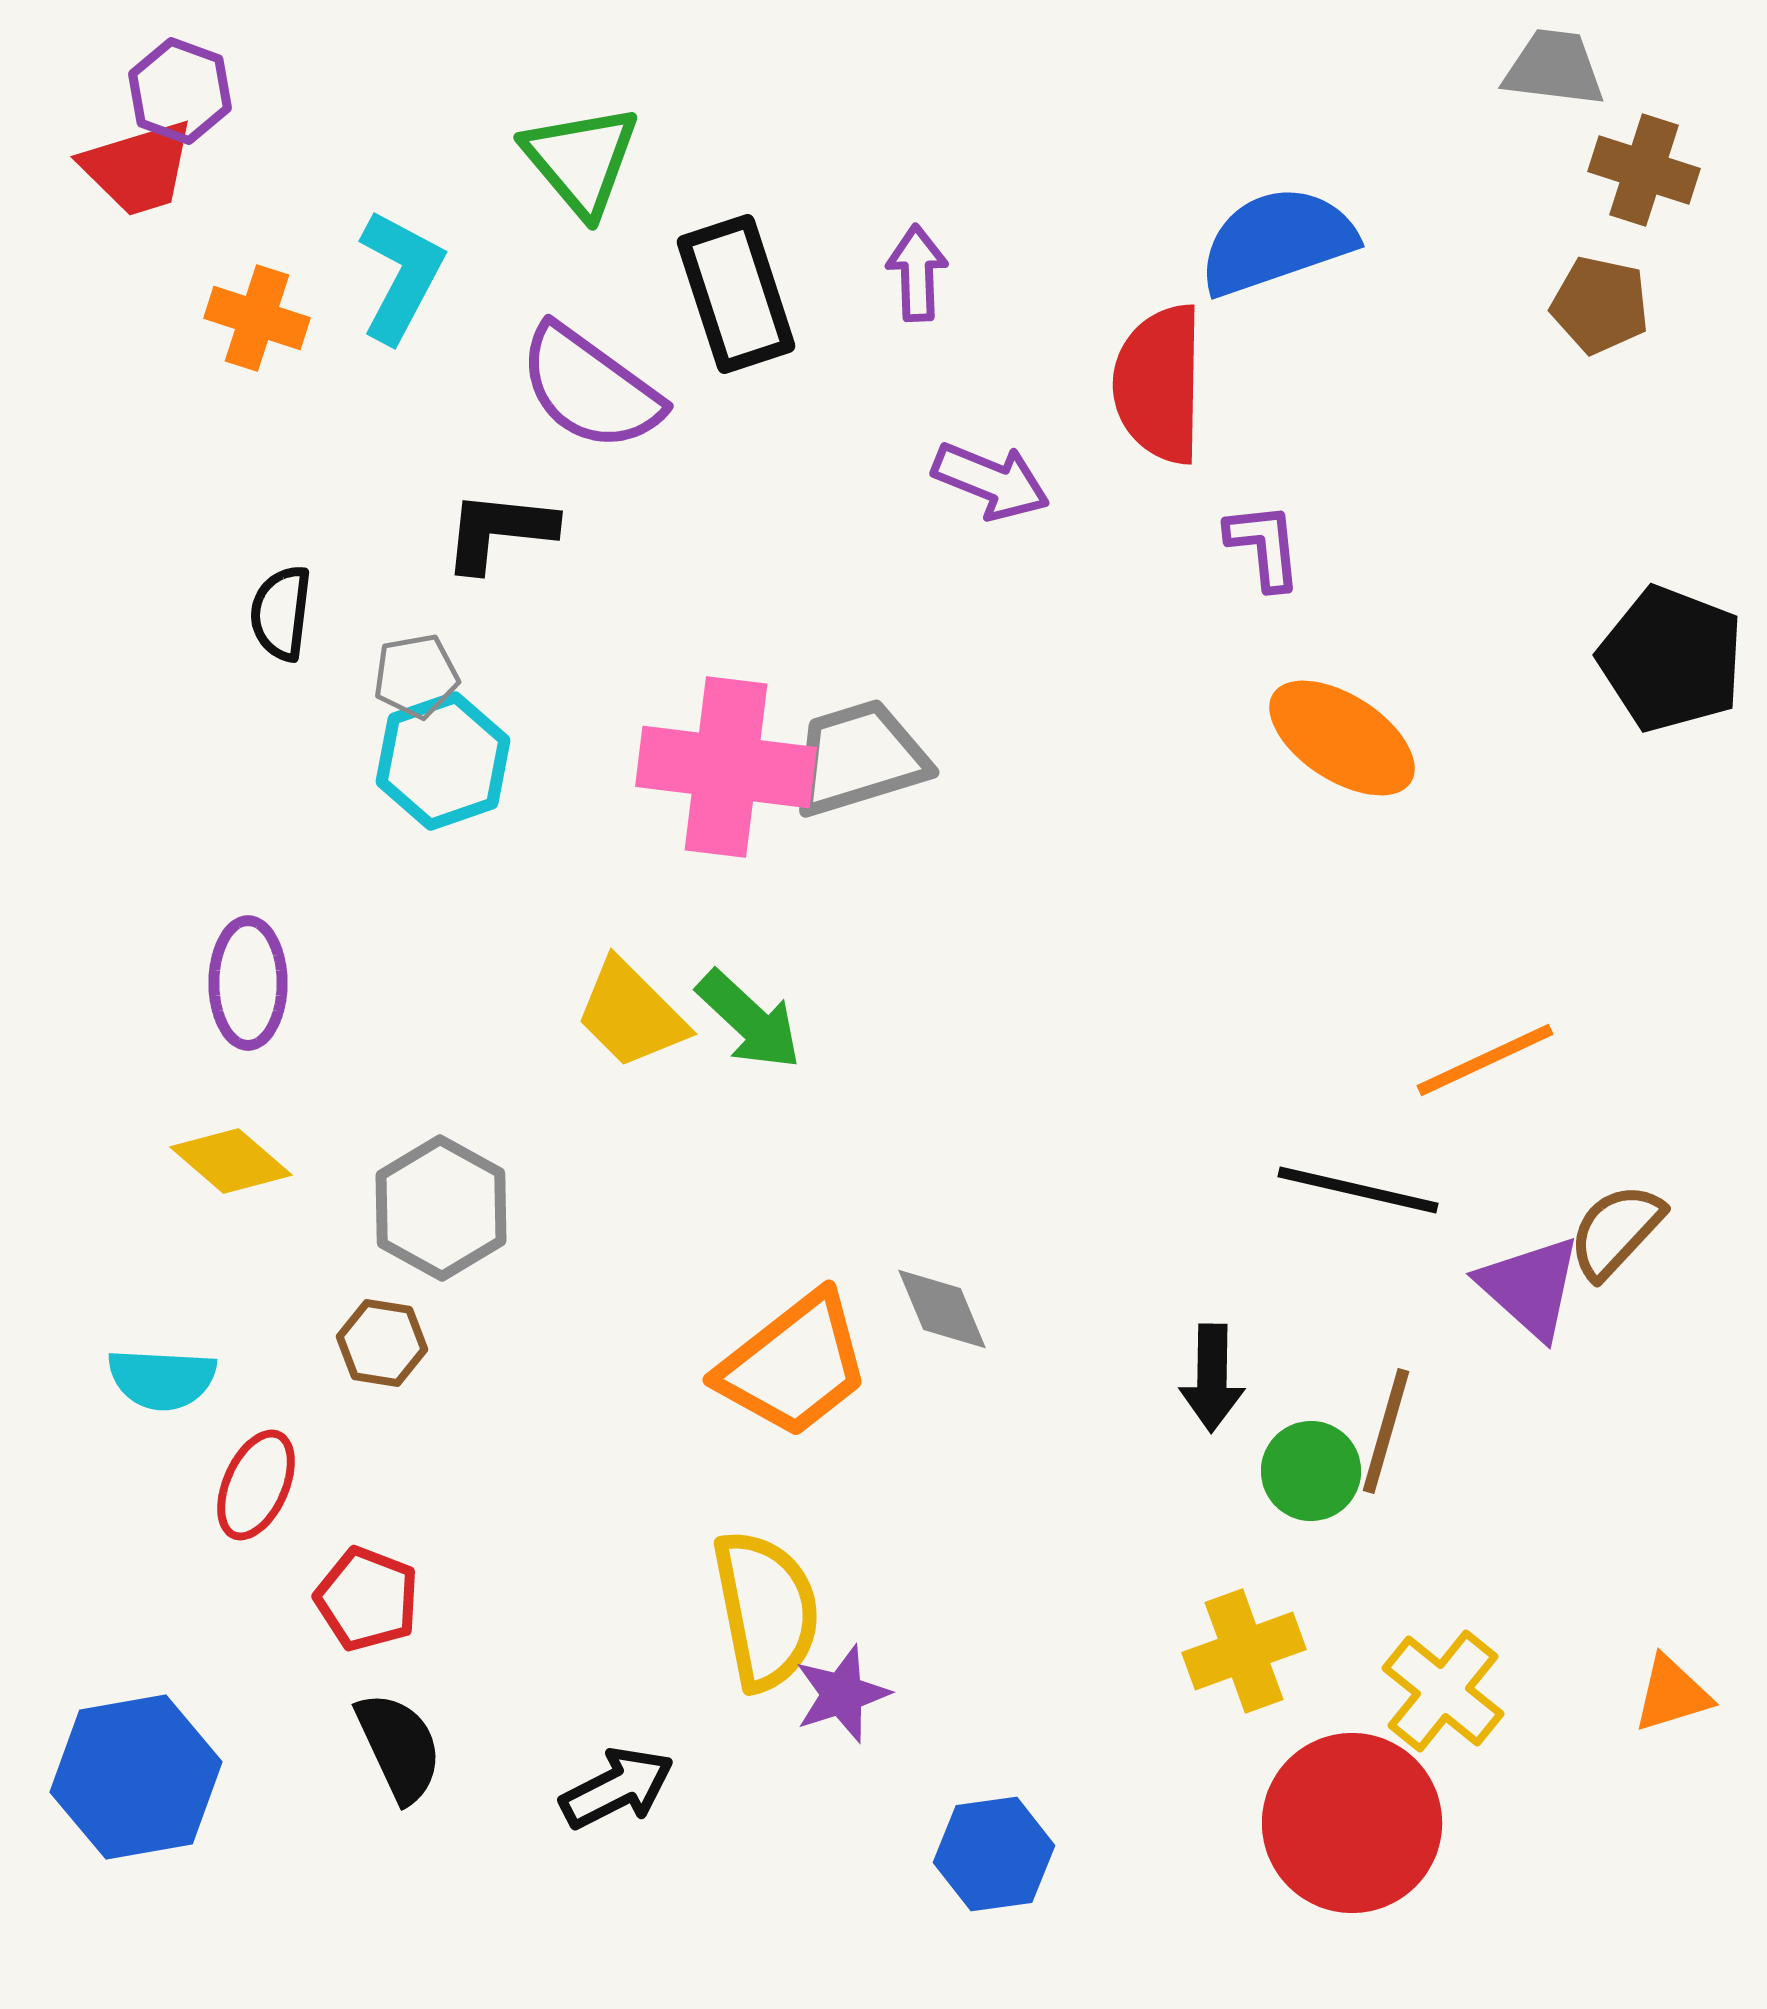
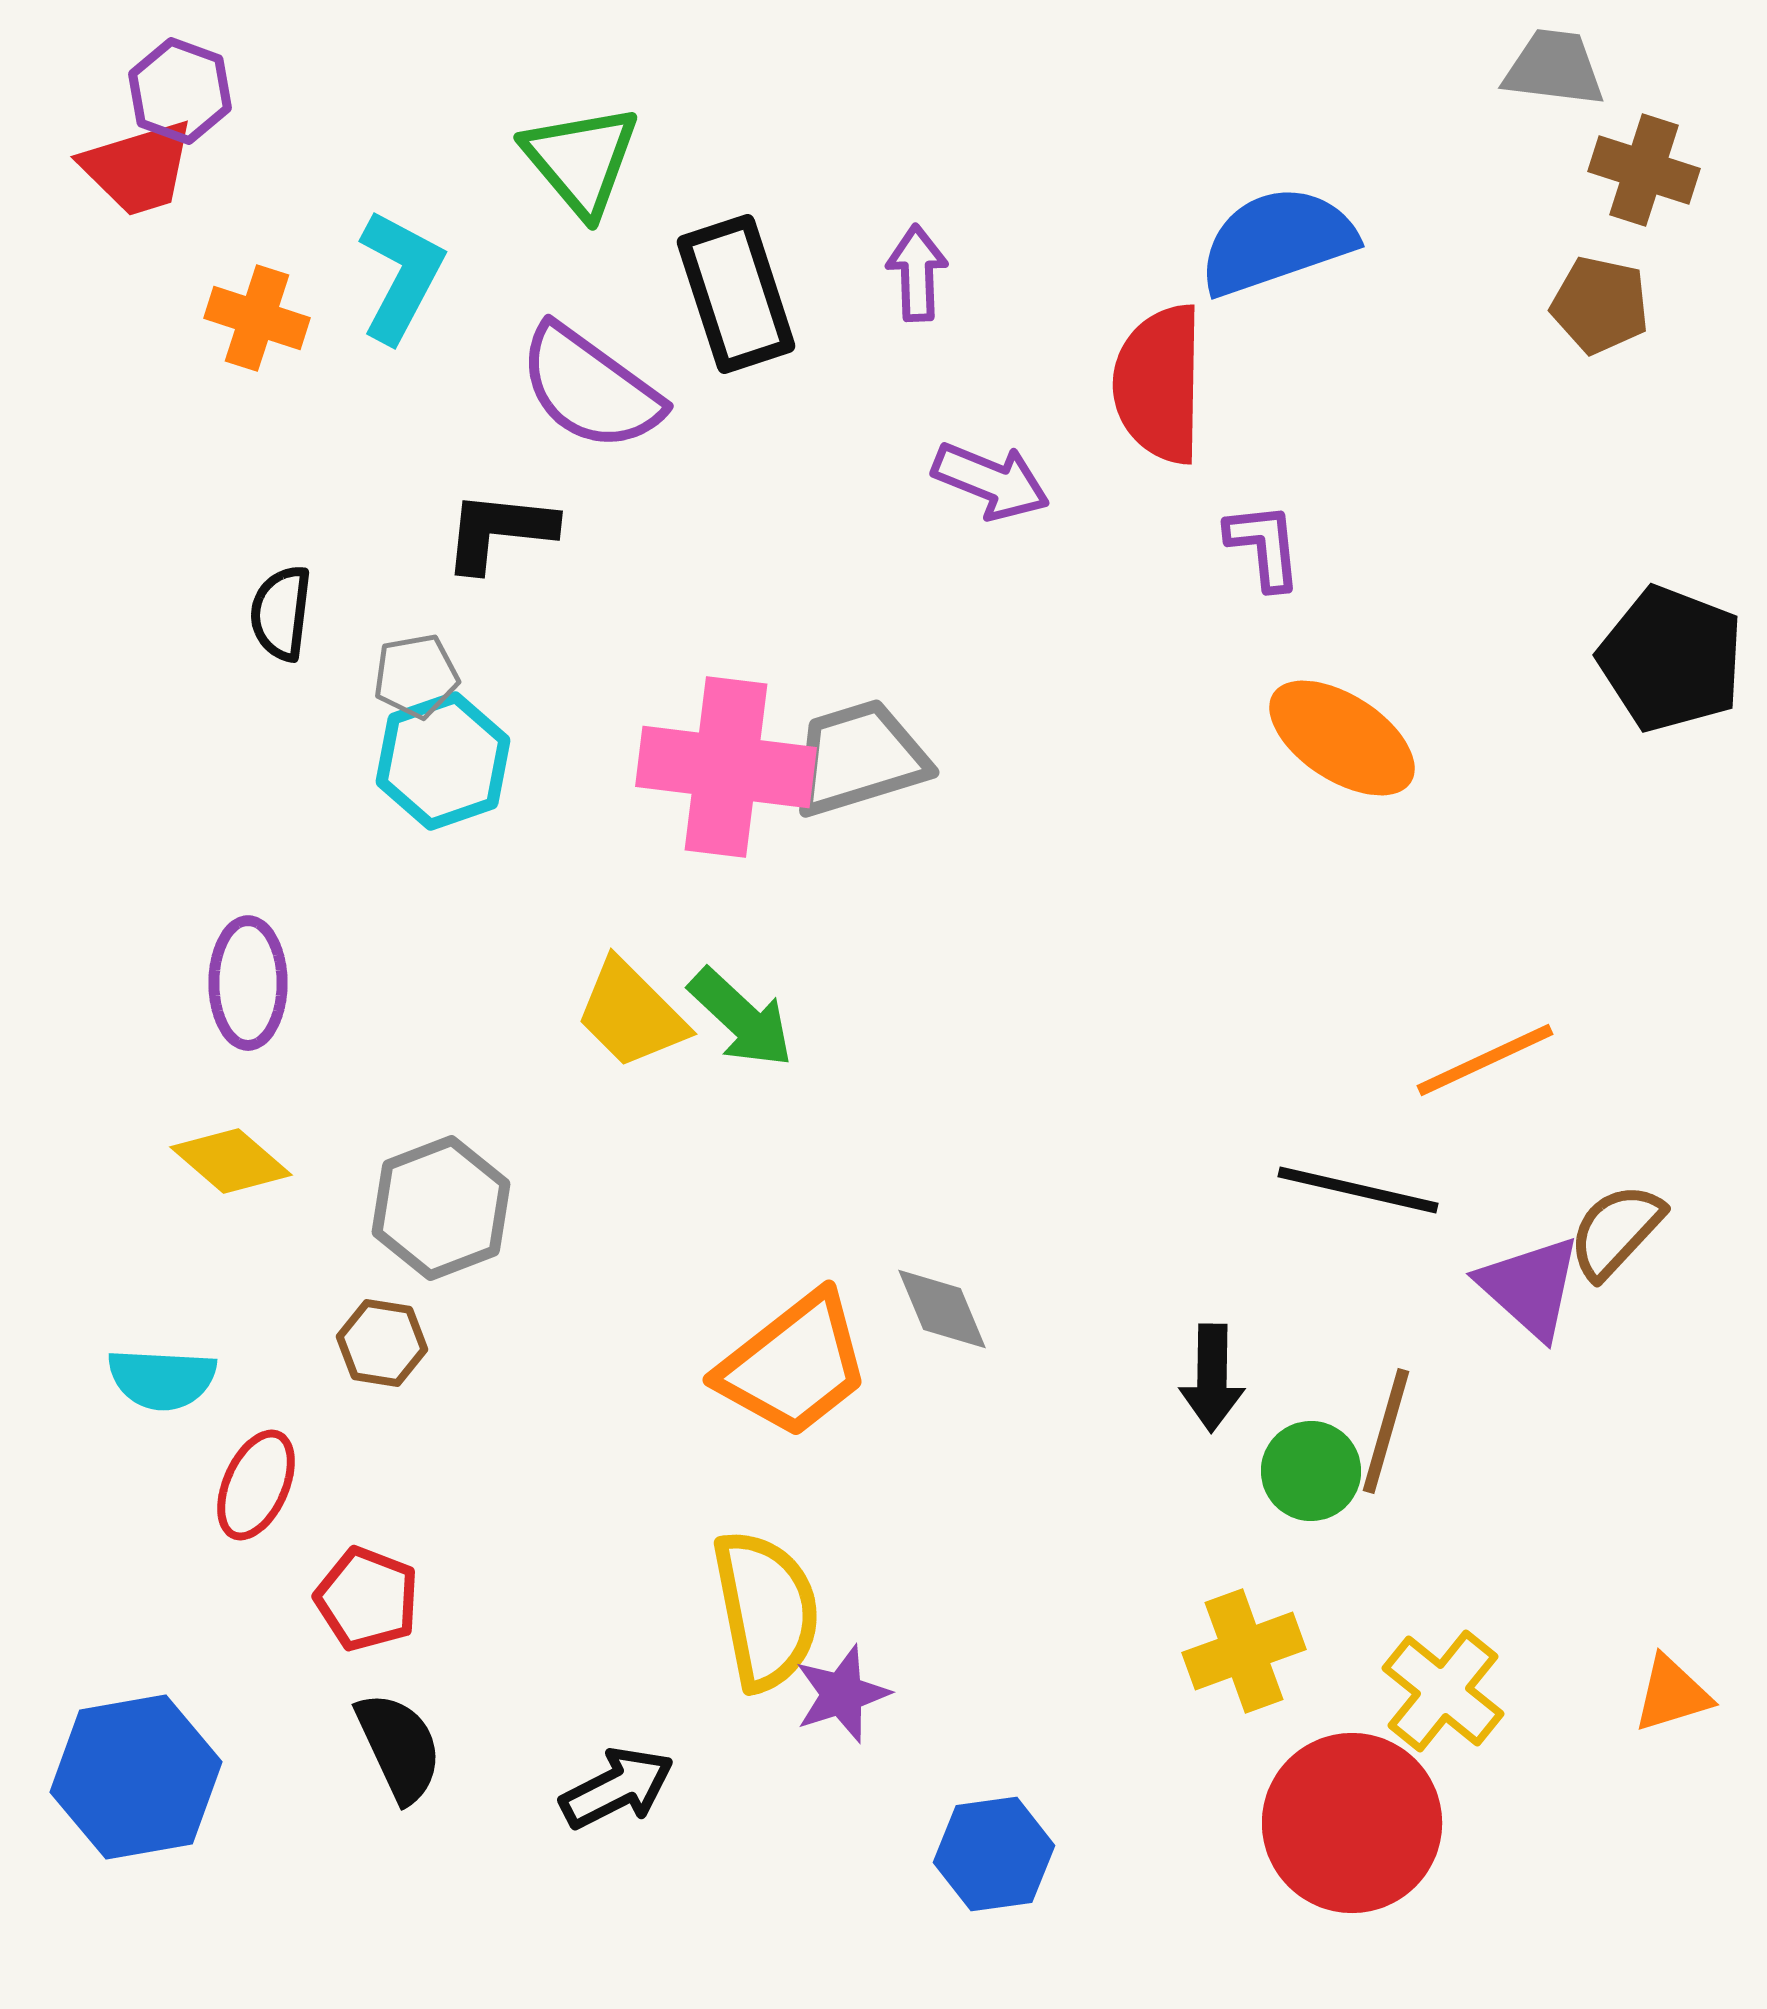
green arrow at (749, 1020): moved 8 px left, 2 px up
gray hexagon at (441, 1208): rotated 10 degrees clockwise
